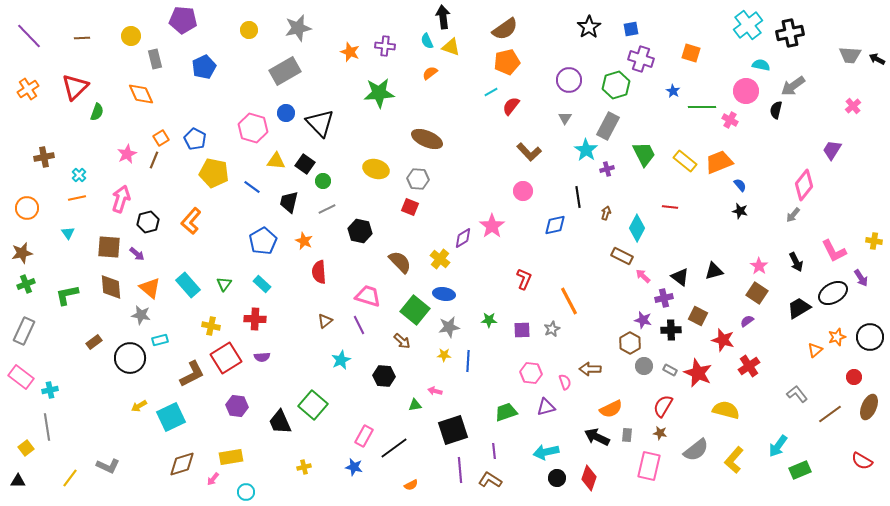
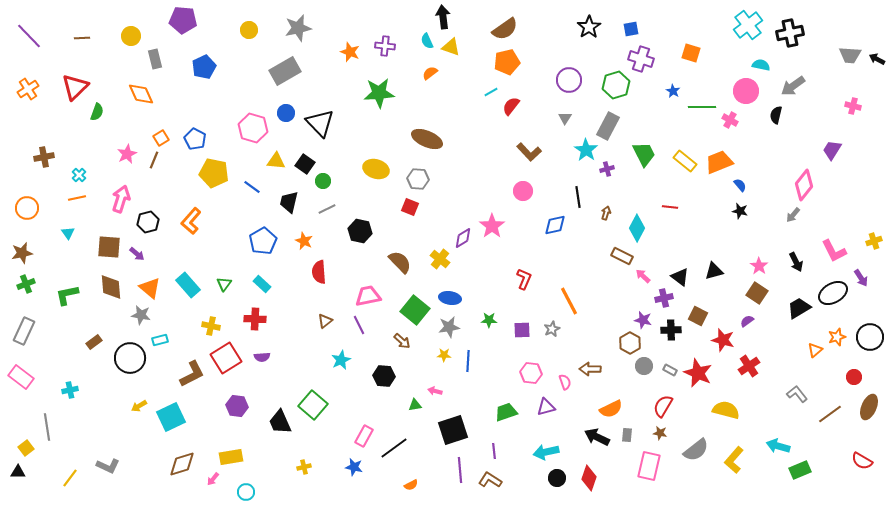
pink cross at (853, 106): rotated 35 degrees counterclockwise
black semicircle at (776, 110): moved 5 px down
yellow cross at (874, 241): rotated 28 degrees counterclockwise
blue ellipse at (444, 294): moved 6 px right, 4 px down
pink trapezoid at (368, 296): rotated 28 degrees counterclockwise
cyan cross at (50, 390): moved 20 px right
cyan arrow at (778, 446): rotated 70 degrees clockwise
black triangle at (18, 481): moved 9 px up
